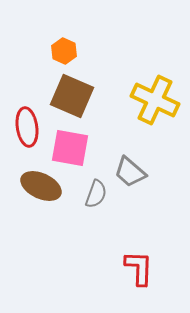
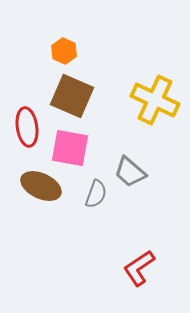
red L-shape: rotated 126 degrees counterclockwise
